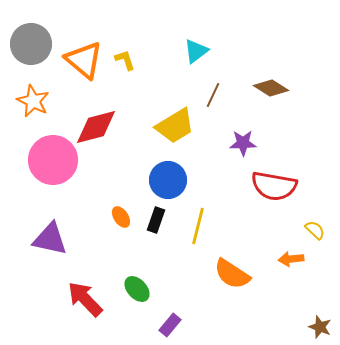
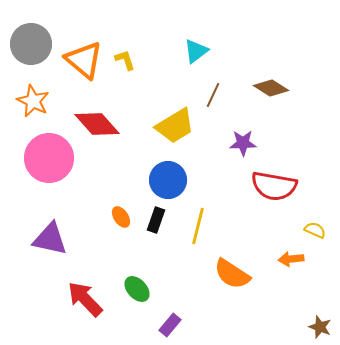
red diamond: moved 1 px right, 3 px up; rotated 63 degrees clockwise
pink circle: moved 4 px left, 2 px up
yellow semicircle: rotated 20 degrees counterclockwise
